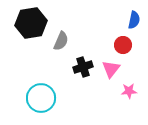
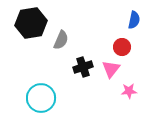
gray semicircle: moved 1 px up
red circle: moved 1 px left, 2 px down
